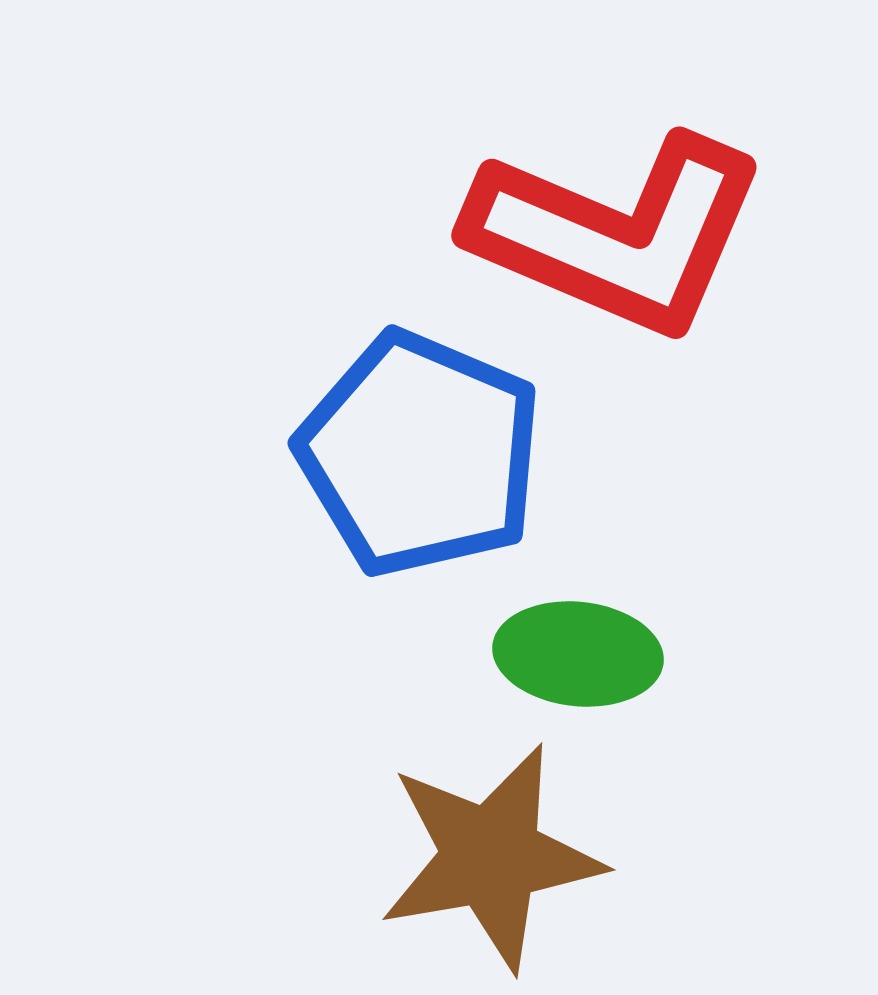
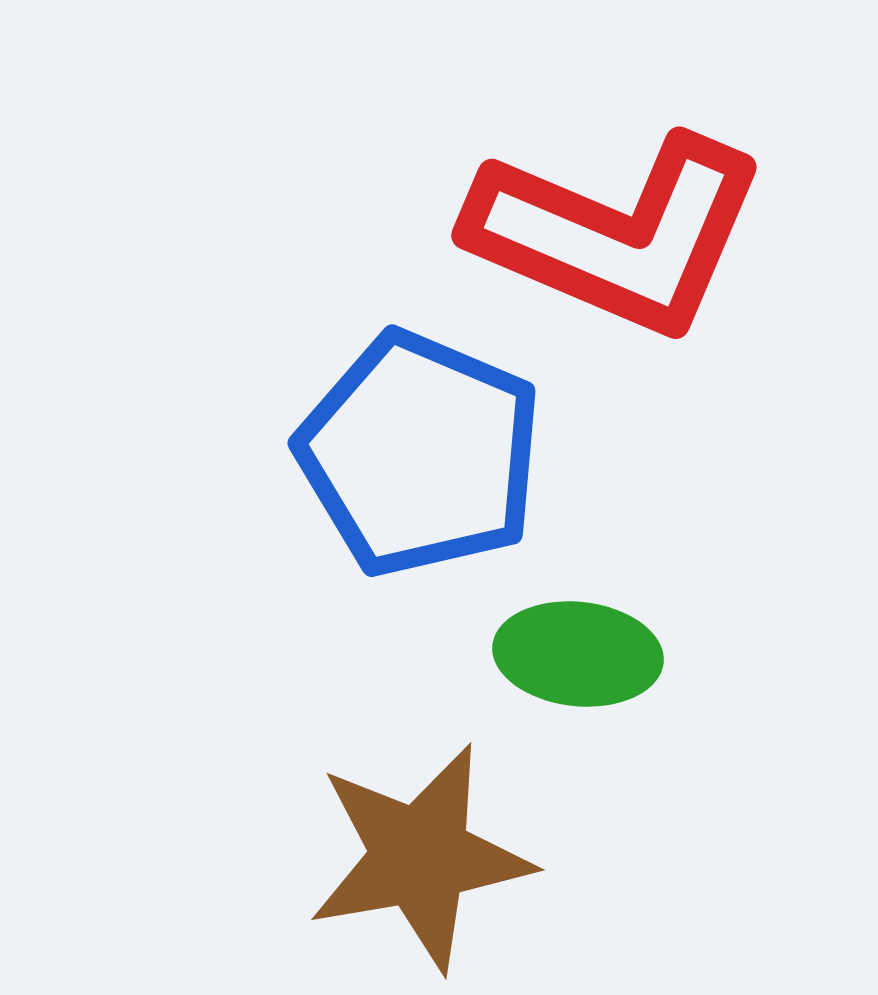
brown star: moved 71 px left
